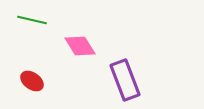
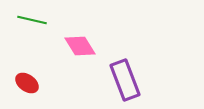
red ellipse: moved 5 px left, 2 px down
